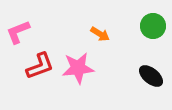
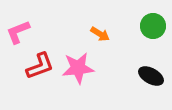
black ellipse: rotated 10 degrees counterclockwise
